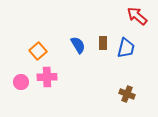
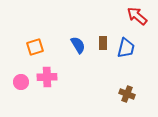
orange square: moved 3 px left, 4 px up; rotated 24 degrees clockwise
